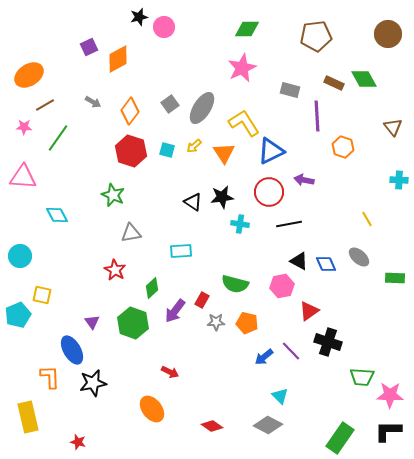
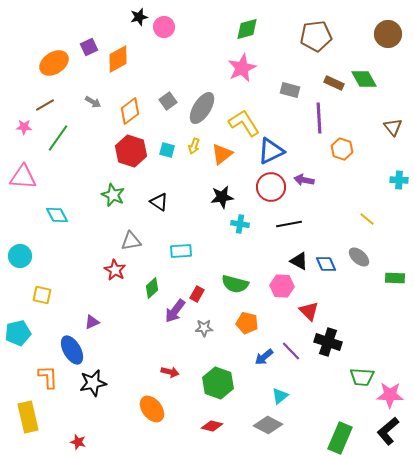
green diamond at (247, 29): rotated 15 degrees counterclockwise
orange ellipse at (29, 75): moved 25 px right, 12 px up
gray square at (170, 104): moved 2 px left, 3 px up
orange diamond at (130, 111): rotated 16 degrees clockwise
purple line at (317, 116): moved 2 px right, 2 px down
yellow arrow at (194, 146): rotated 28 degrees counterclockwise
orange hexagon at (343, 147): moved 1 px left, 2 px down
orange triangle at (224, 153): moved 2 px left, 1 px down; rotated 25 degrees clockwise
red circle at (269, 192): moved 2 px right, 5 px up
black triangle at (193, 202): moved 34 px left
yellow line at (367, 219): rotated 21 degrees counterclockwise
gray triangle at (131, 233): moved 8 px down
pink hexagon at (282, 286): rotated 15 degrees clockwise
red rectangle at (202, 300): moved 5 px left, 6 px up
red triangle at (309, 311): rotated 40 degrees counterclockwise
cyan pentagon at (18, 315): moved 18 px down; rotated 10 degrees clockwise
purple triangle at (92, 322): rotated 42 degrees clockwise
gray star at (216, 322): moved 12 px left, 6 px down
green hexagon at (133, 323): moved 85 px right, 60 px down
red arrow at (170, 372): rotated 12 degrees counterclockwise
orange L-shape at (50, 377): moved 2 px left
cyan triangle at (280, 396): rotated 36 degrees clockwise
red diamond at (212, 426): rotated 20 degrees counterclockwise
black L-shape at (388, 431): rotated 40 degrees counterclockwise
green rectangle at (340, 438): rotated 12 degrees counterclockwise
